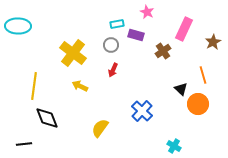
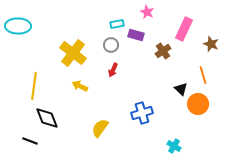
brown star: moved 2 px left, 2 px down; rotated 21 degrees counterclockwise
blue cross: moved 2 px down; rotated 30 degrees clockwise
black line: moved 6 px right, 3 px up; rotated 28 degrees clockwise
